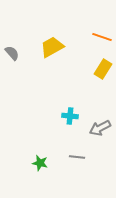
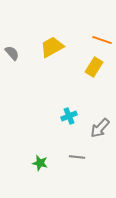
orange line: moved 3 px down
yellow rectangle: moved 9 px left, 2 px up
cyan cross: moved 1 px left; rotated 28 degrees counterclockwise
gray arrow: rotated 20 degrees counterclockwise
